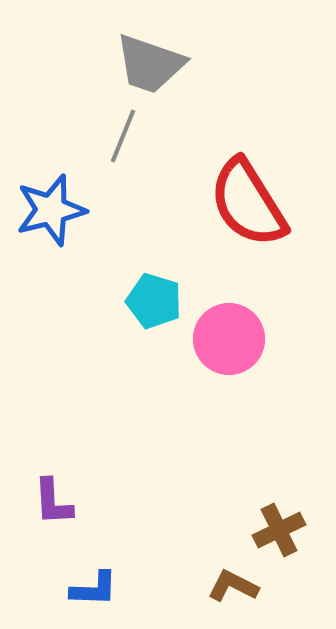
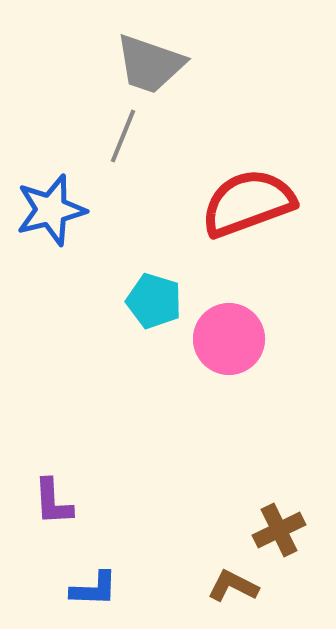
red semicircle: rotated 102 degrees clockwise
